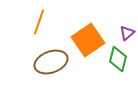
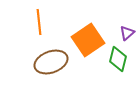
orange line: rotated 25 degrees counterclockwise
